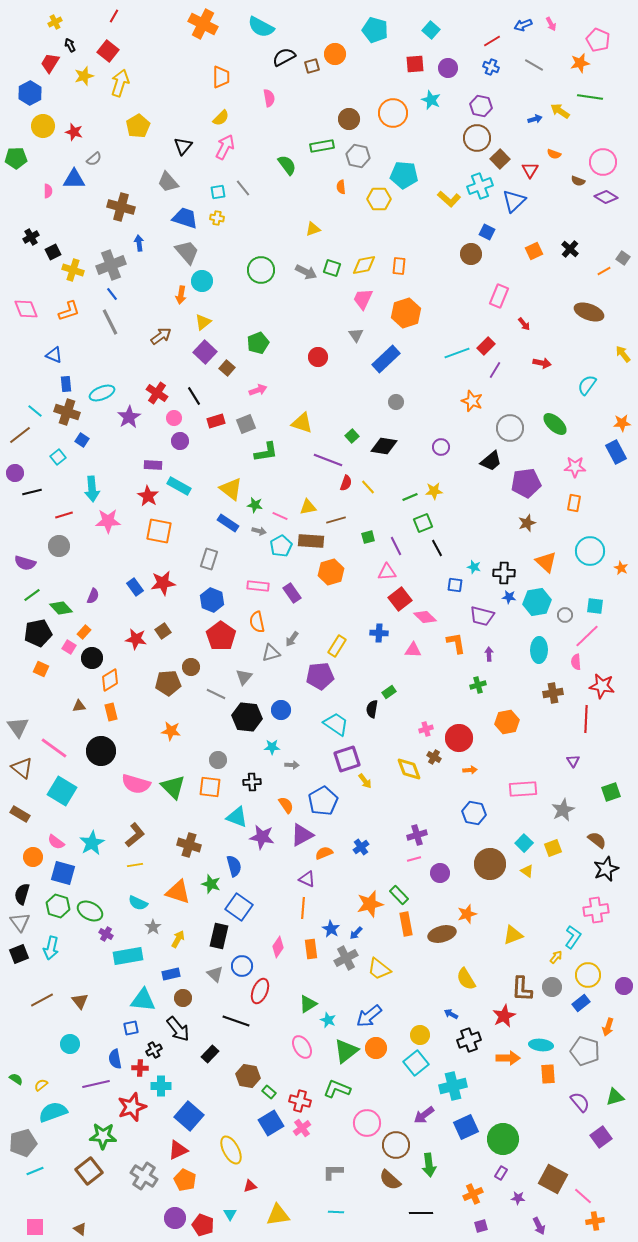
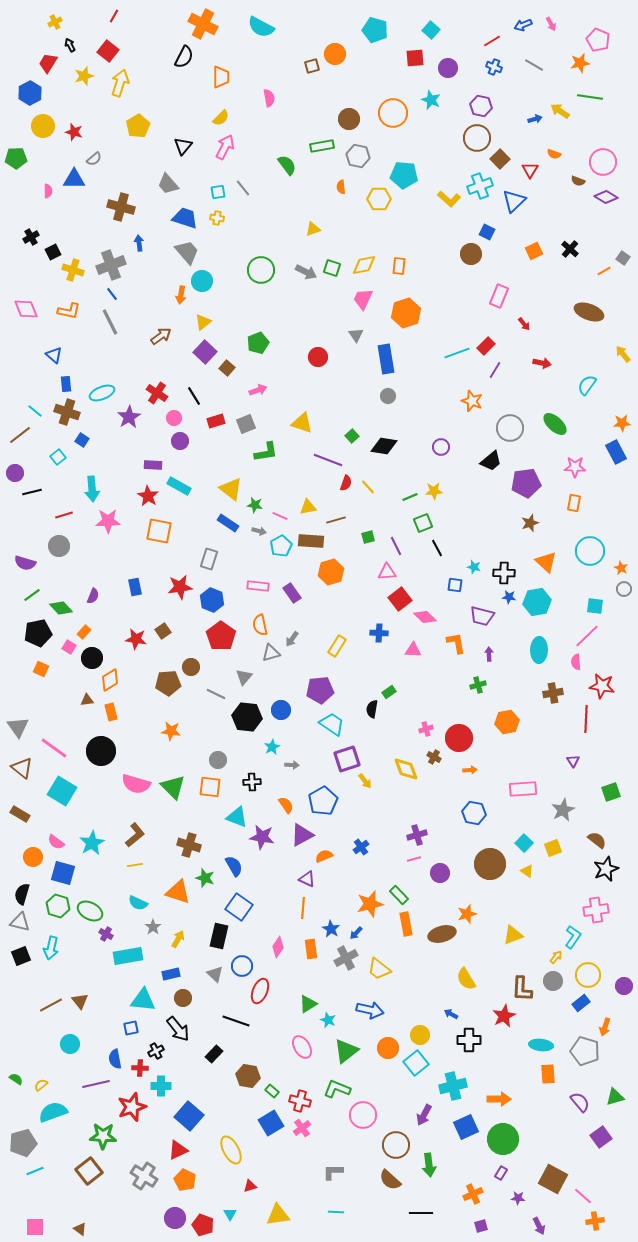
black semicircle at (284, 57): moved 100 px left; rotated 145 degrees clockwise
red trapezoid at (50, 63): moved 2 px left
red square at (415, 64): moved 6 px up
blue cross at (491, 67): moved 3 px right
gray trapezoid at (168, 182): moved 2 px down
orange L-shape at (69, 311): rotated 30 degrees clockwise
blue triangle at (54, 355): rotated 18 degrees clockwise
blue rectangle at (386, 359): rotated 56 degrees counterclockwise
gray circle at (396, 402): moved 8 px left, 6 px up
brown star at (527, 523): moved 3 px right
red star at (163, 583): moved 17 px right, 4 px down
blue rectangle at (135, 587): rotated 24 degrees clockwise
gray circle at (565, 615): moved 59 px right, 26 px up
orange semicircle at (257, 622): moved 3 px right, 3 px down
purple pentagon at (320, 676): moved 14 px down
brown triangle at (79, 706): moved 8 px right, 6 px up
cyan trapezoid at (336, 724): moved 4 px left
cyan star at (272, 747): rotated 28 degrees counterclockwise
yellow diamond at (409, 769): moved 3 px left
orange semicircle at (324, 853): moved 3 px down
blue semicircle at (234, 866): rotated 15 degrees counterclockwise
green star at (211, 884): moved 6 px left, 6 px up
gray triangle at (20, 922): rotated 40 degrees counterclockwise
black square at (19, 954): moved 2 px right, 2 px down
gray circle at (552, 987): moved 1 px right, 6 px up
brown line at (42, 1000): moved 9 px right, 5 px down
blue arrow at (369, 1016): moved 1 px right, 6 px up; rotated 128 degrees counterclockwise
orange arrow at (608, 1027): moved 3 px left
black cross at (469, 1040): rotated 20 degrees clockwise
orange circle at (376, 1048): moved 12 px right
black cross at (154, 1050): moved 2 px right, 1 px down
black rectangle at (210, 1054): moved 4 px right
orange arrow at (508, 1058): moved 9 px left, 41 px down
green rectangle at (269, 1092): moved 3 px right, 1 px up
purple arrow at (424, 1115): rotated 25 degrees counterclockwise
pink circle at (367, 1123): moved 4 px left, 8 px up
